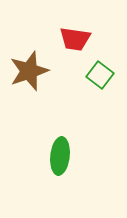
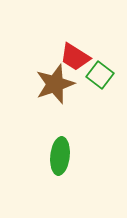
red trapezoid: moved 18 px down; rotated 24 degrees clockwise
brown star: moved 26 px right, 13 px down
